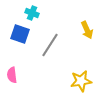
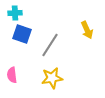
cyan cross: moved 17 px left; rotated 24 degrees counterclockwise
blue square: moved 2 px right
yellow star: moved 29 px left, 3 px up
